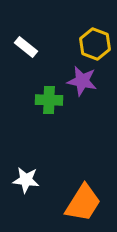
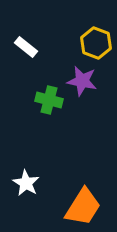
yellow hexagon: moved 1 px right, 1 px up
green cross: rotated 12 degrees clockwise
white star: moved 3 px down; rotated 24 degrees clockwise
orange trapezoid: moved 4 px down
